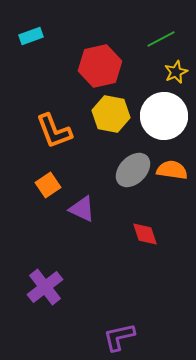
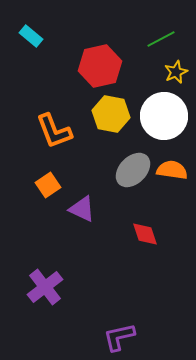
cyan rectangle: rotated 60 degrees clockwise
